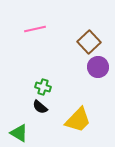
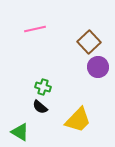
green triangle: moved 1 px right, 1 px up
